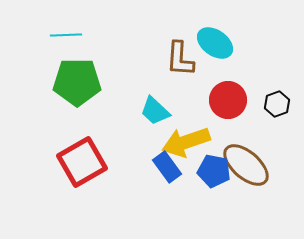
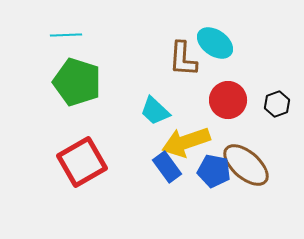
brown L-shape: moved 3 px right
green pentagon: rotated 18 degrees clockwise
